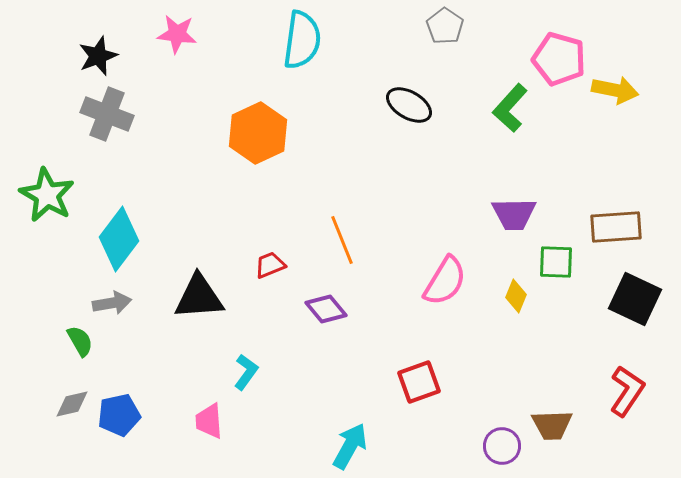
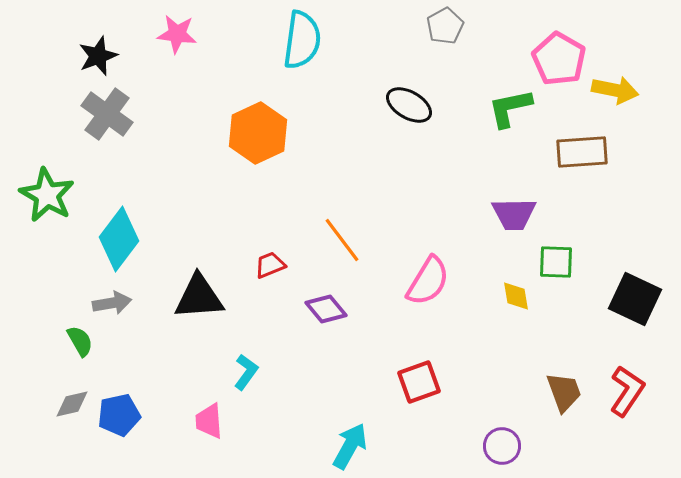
gray pentagon: rotated 9 degrees clockwise
pink pentagon: rotated 14 degrees clockwise
green L-shape: rotated 36 degrees clockwise
gray cross: rotated 15 degrees clockwise
brown rectangle: moved 34 px left, 75 px up
orange line: rotated 15 degrees counterclockwise
pink semicircle: moved 17 px left
yellow diamond: rotated 32 degrees counterclockwise
brown trapezoid: moved 12 px right, 33 px up; rotated 108 degrees counterclockwise
